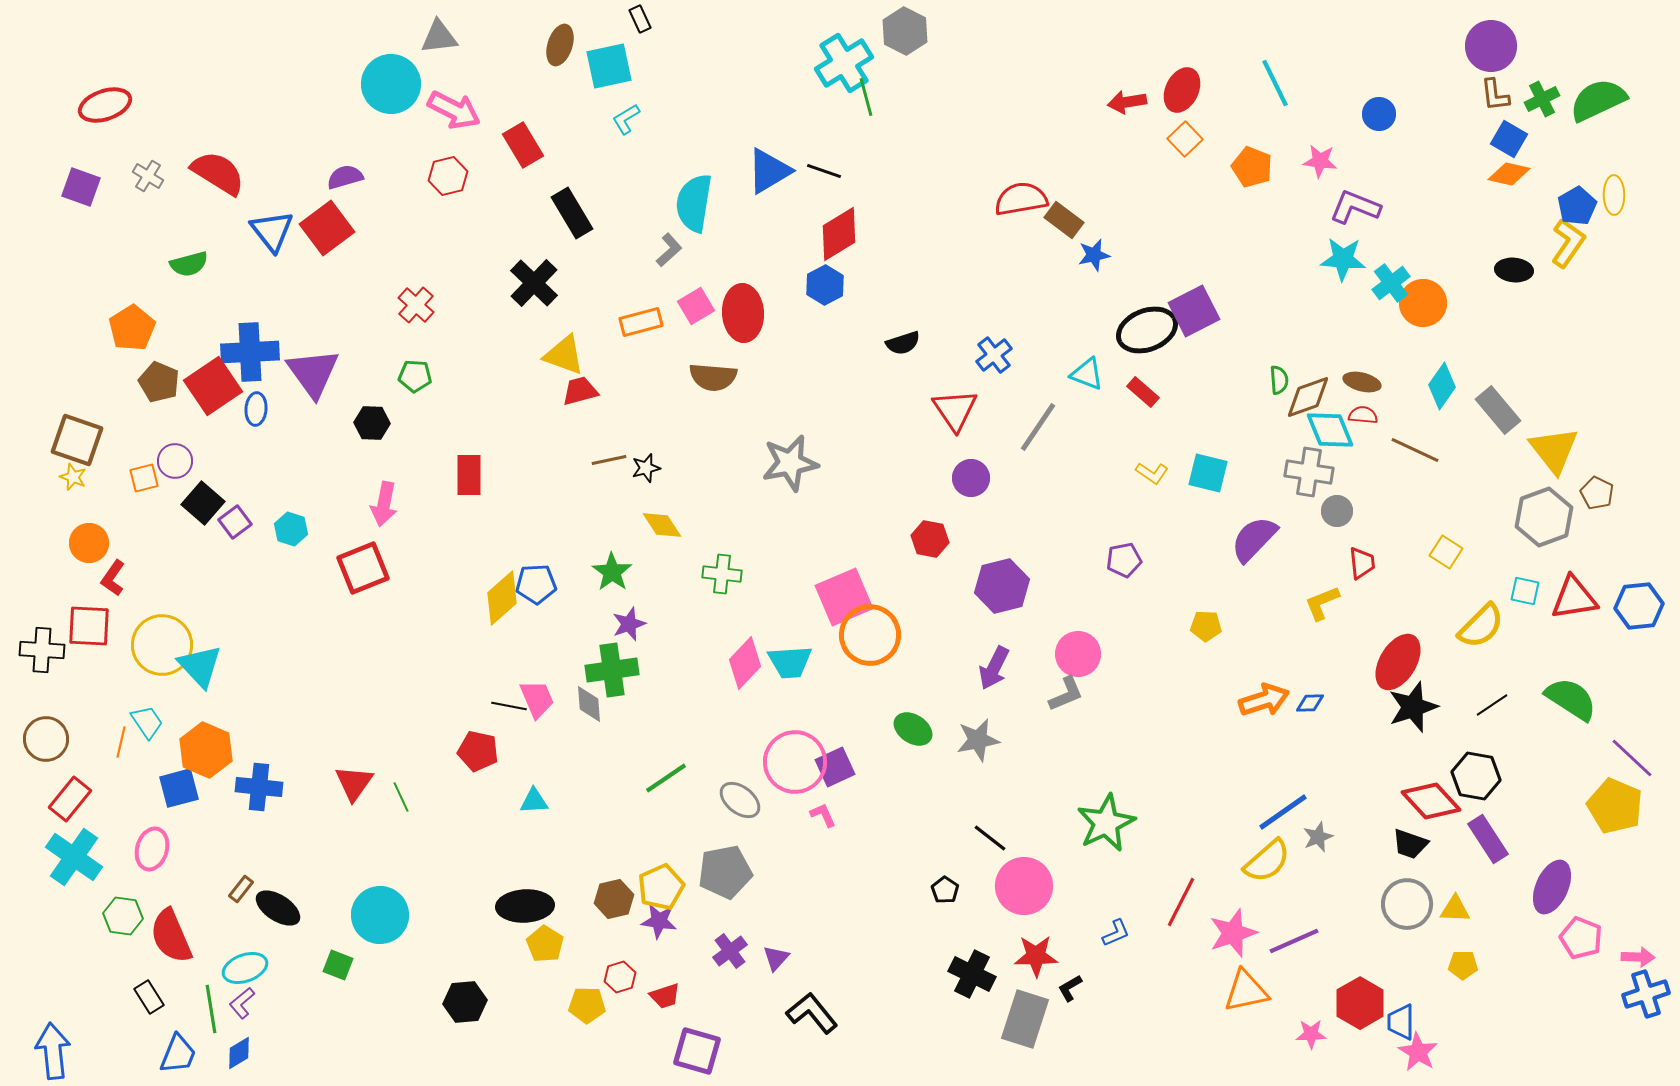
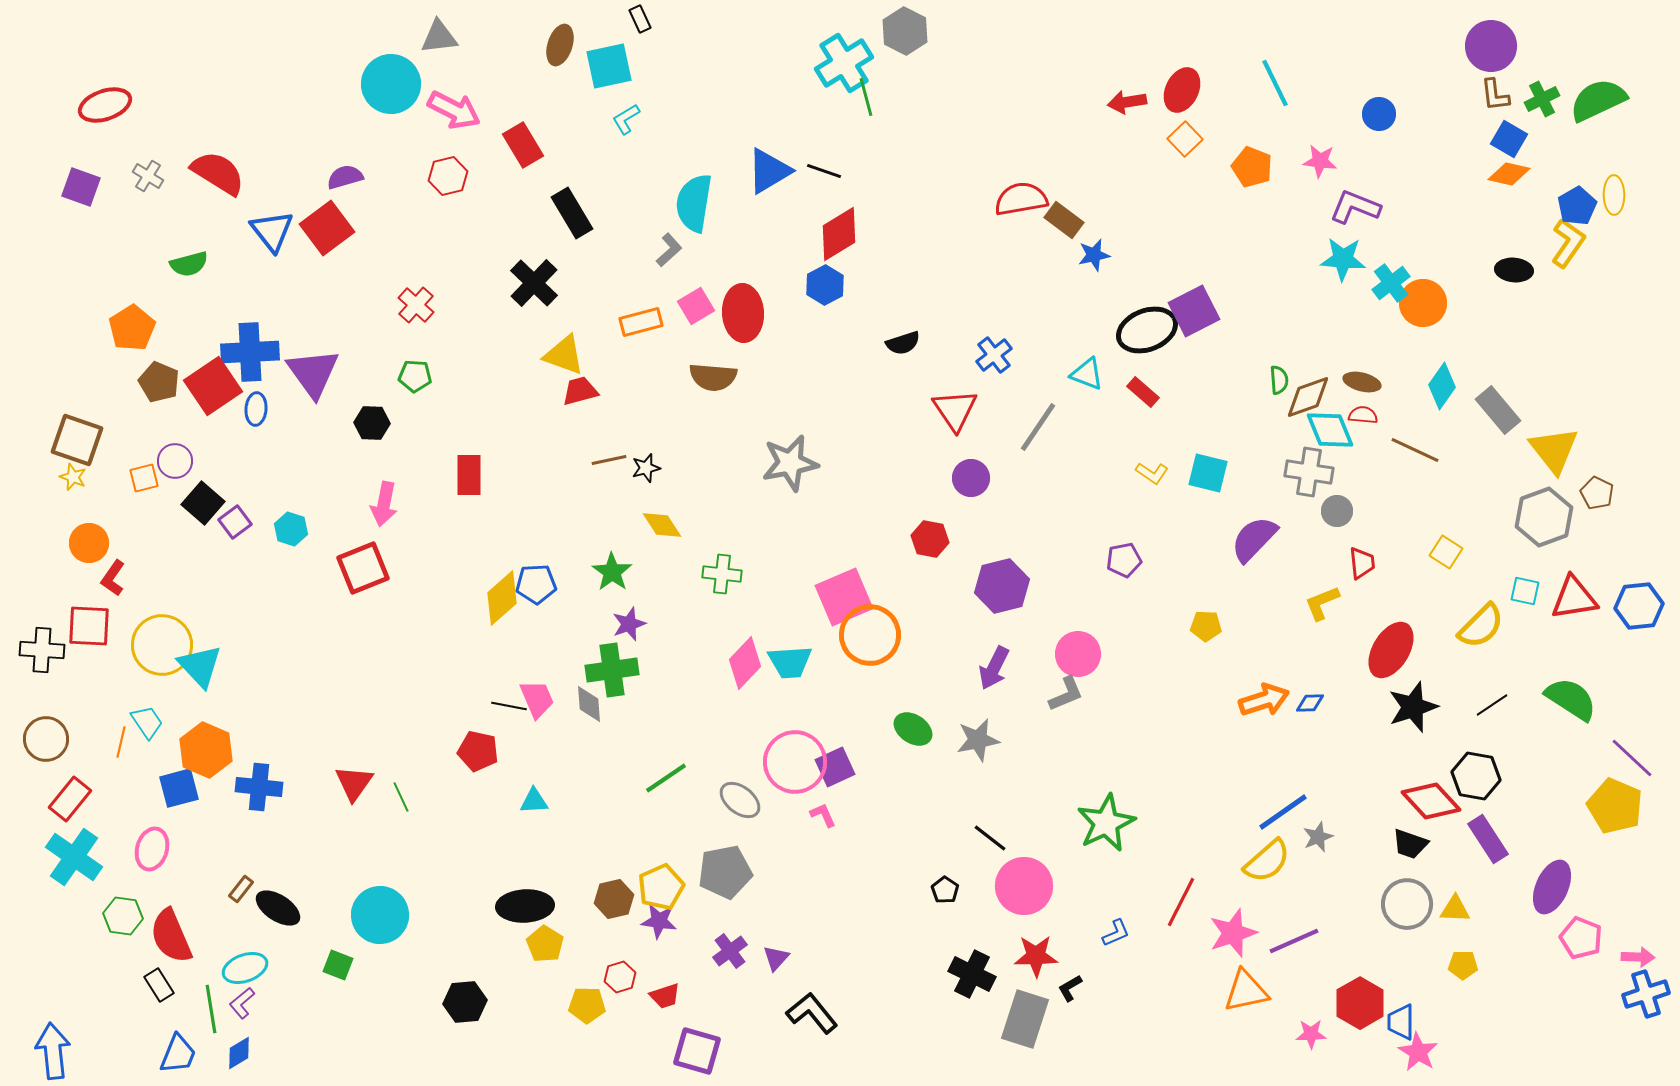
red ellipse at (1398, 662): moved 7 px left, 12 px up
black rectangle at (149, 997): moved 10 px right, 12 px up
